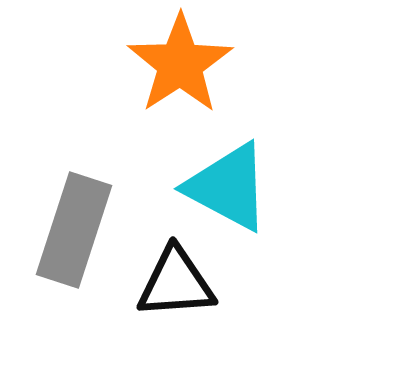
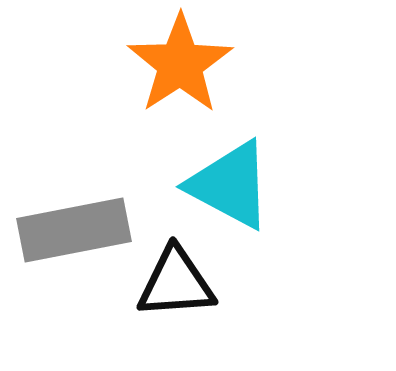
cyan triangle: moved 2 px right, 2 px up
gray rectangle: rotated 61 degrees clockwise
